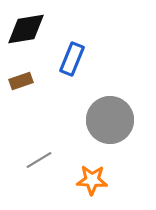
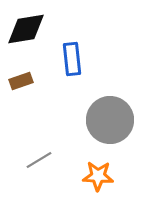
blue rectangle: rotated 28 degrees counterclockwise
orange star: moved 6 px right, 4 px up
